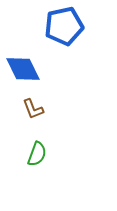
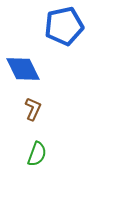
brown L-shape: rotated 135 degrees counterclockwise
